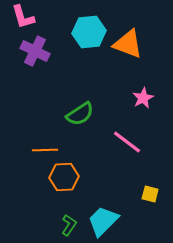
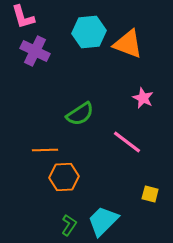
pink star: rotated 20 degrees counterclockwise
